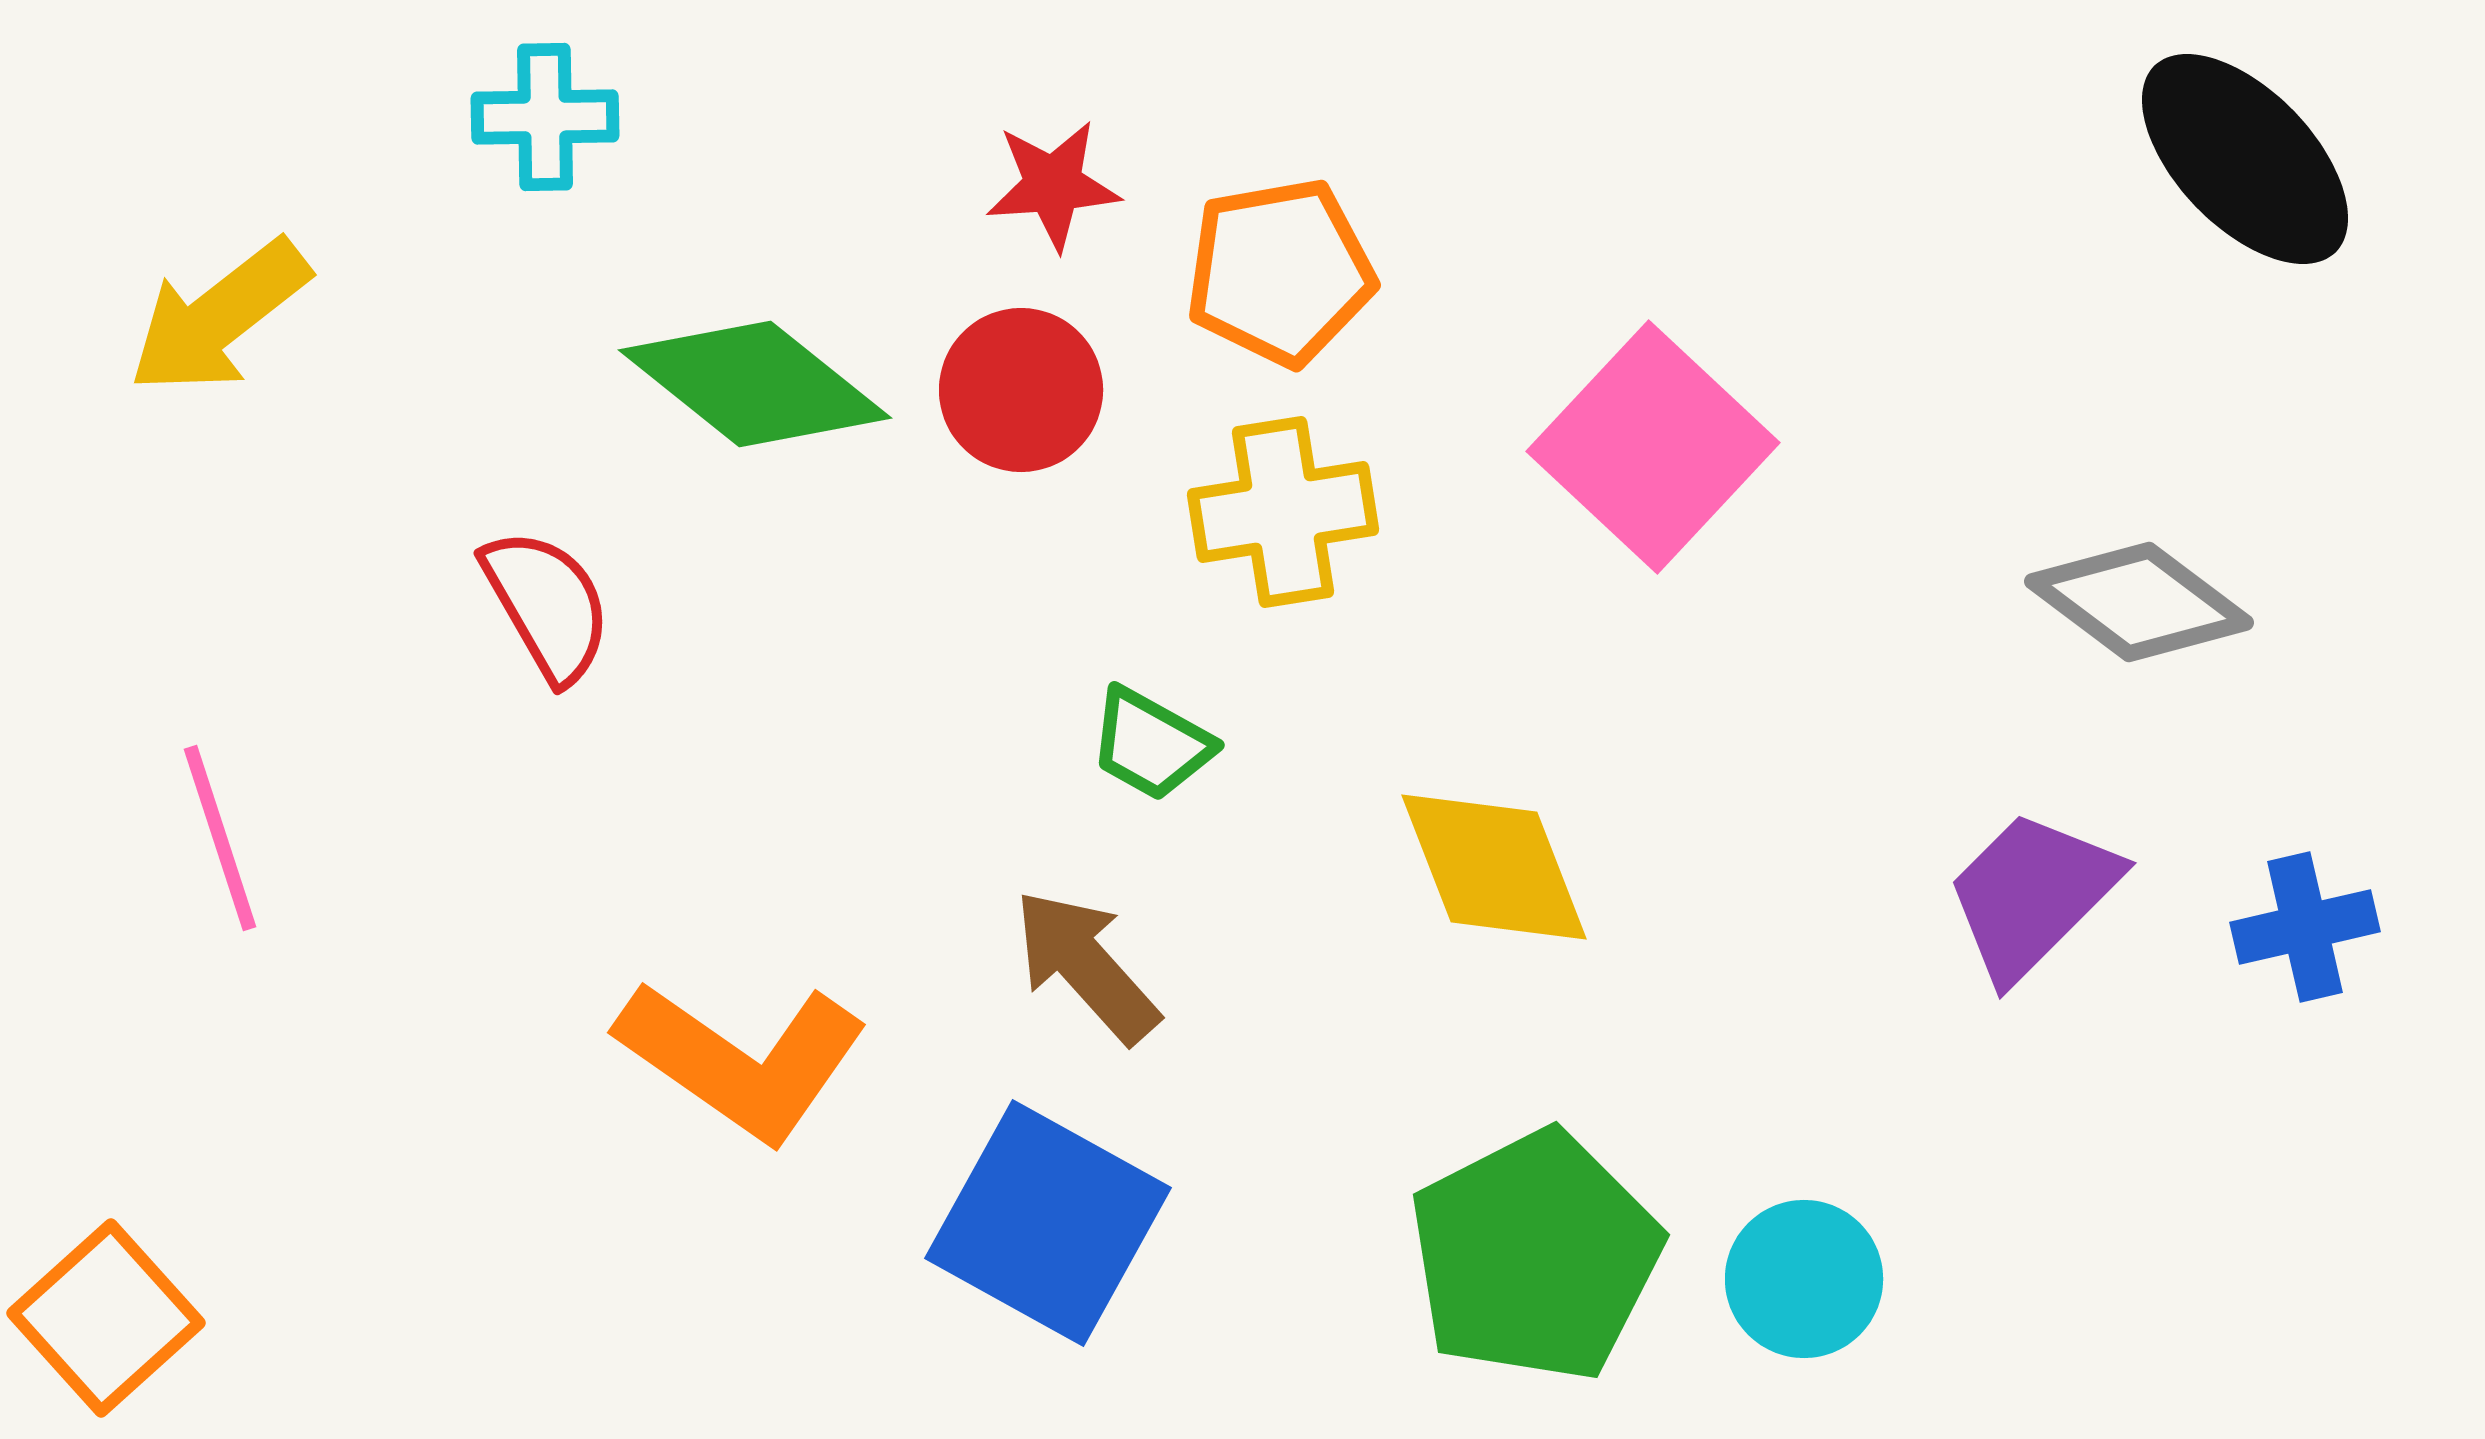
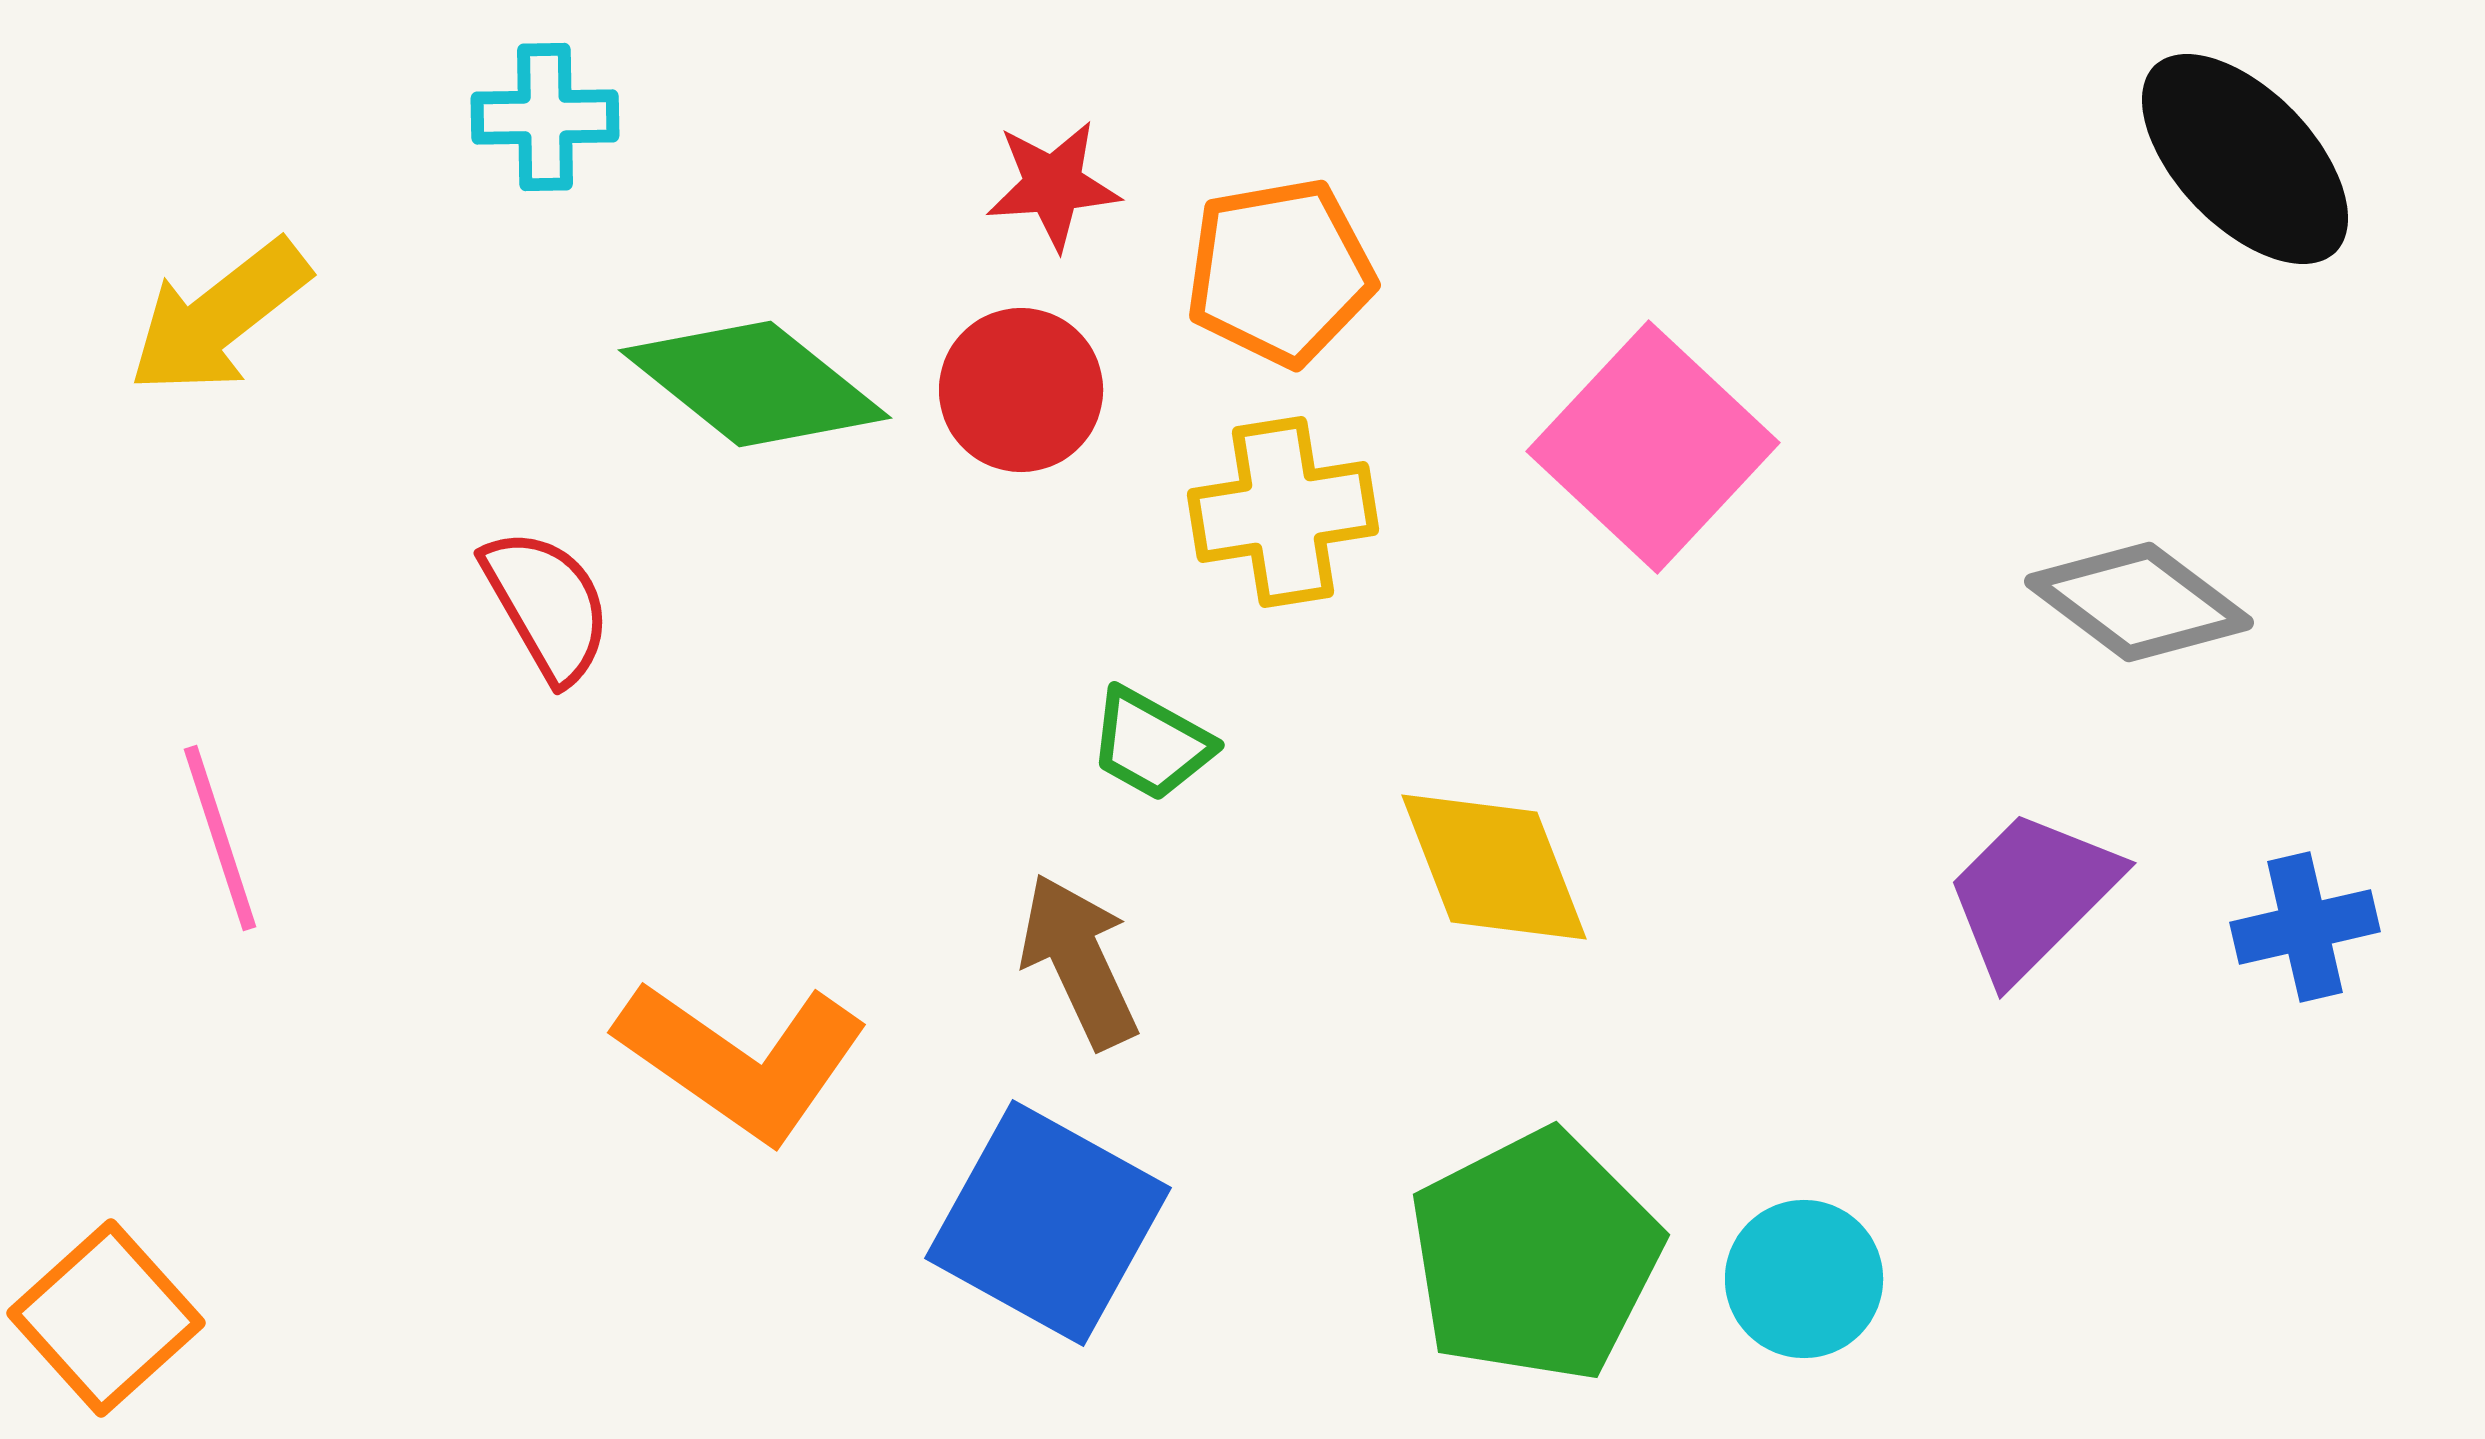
brown arrow: moved 7 px left, 5 px up; rotated 17 degrees clockwise
